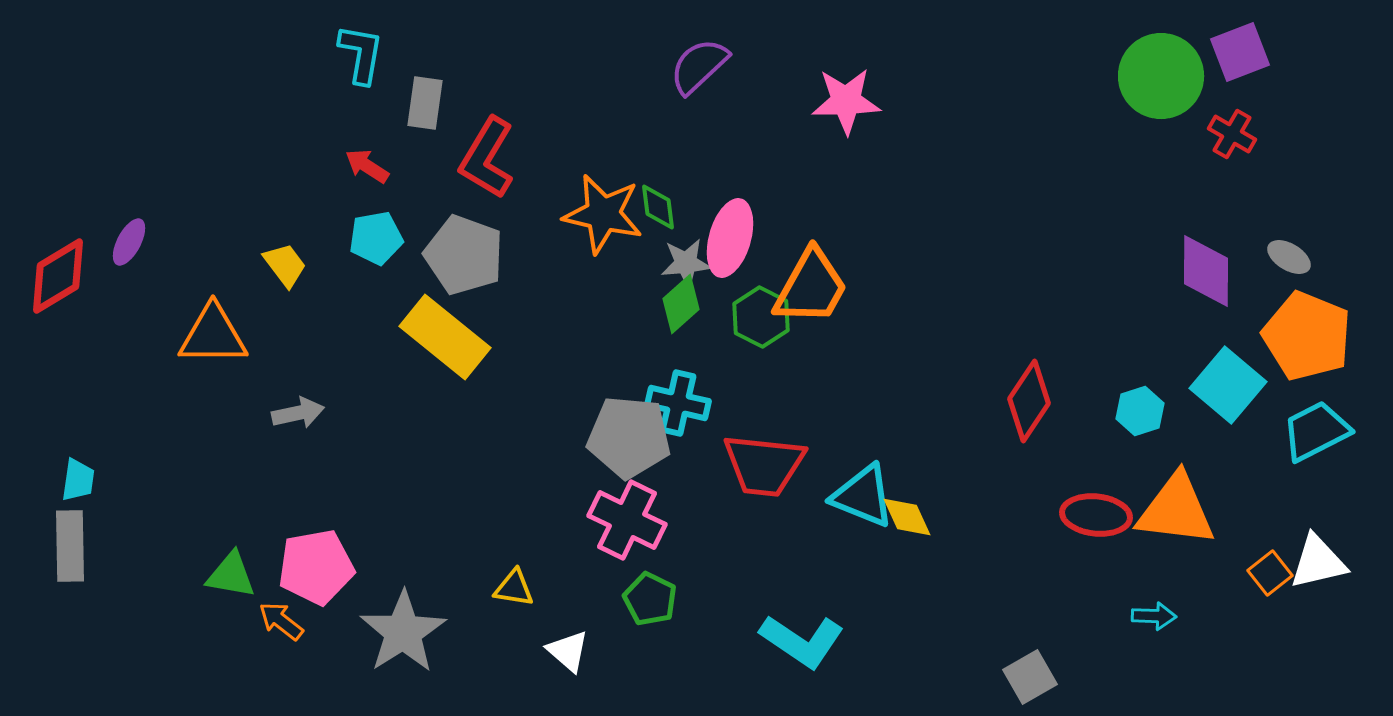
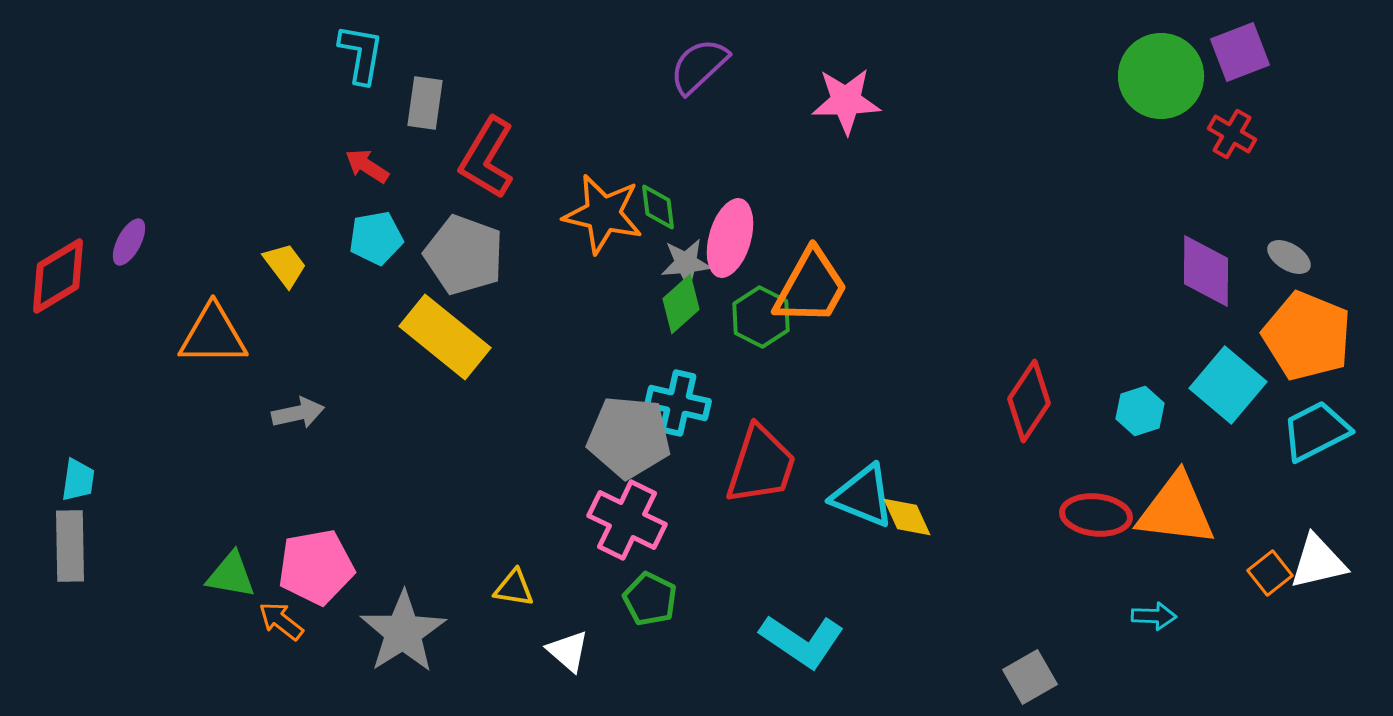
red trapezoid at (764, 465): moved 3 px left; rotated 78 degrees counterclockwise
